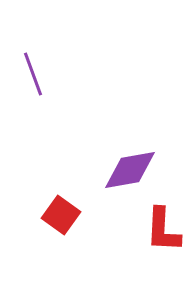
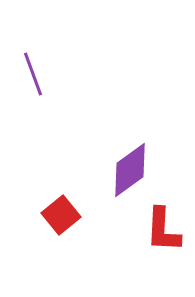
purple diamond: rotated 26 degrees counterclockwise
red square: rotated 15 degrees clockwise
